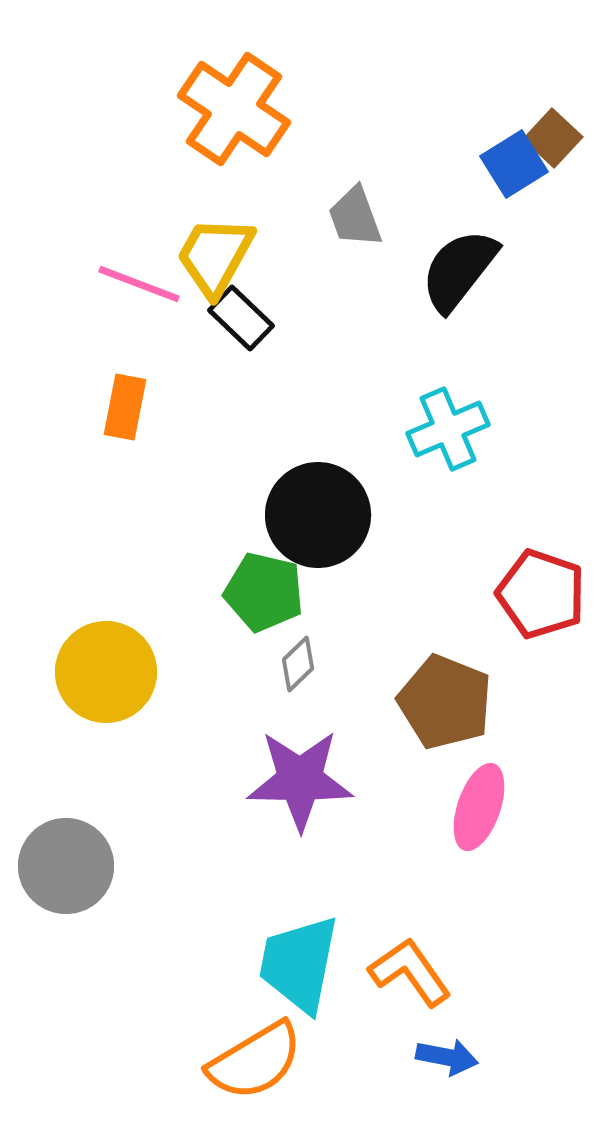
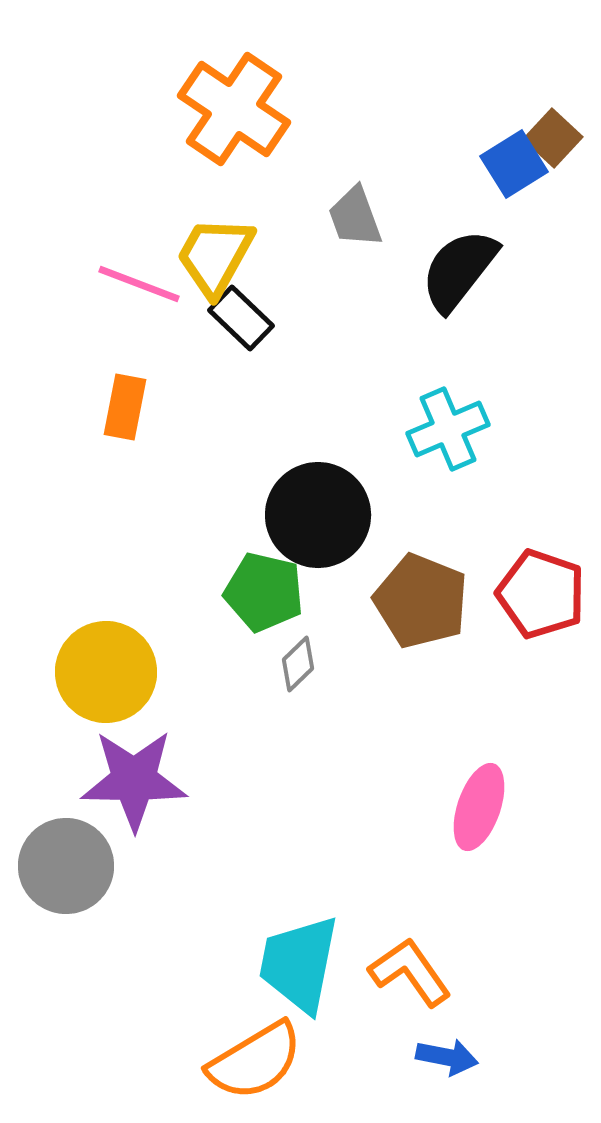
brown pentagon: moved 24 px left, 101 px up
purple star: moved 166 px left
